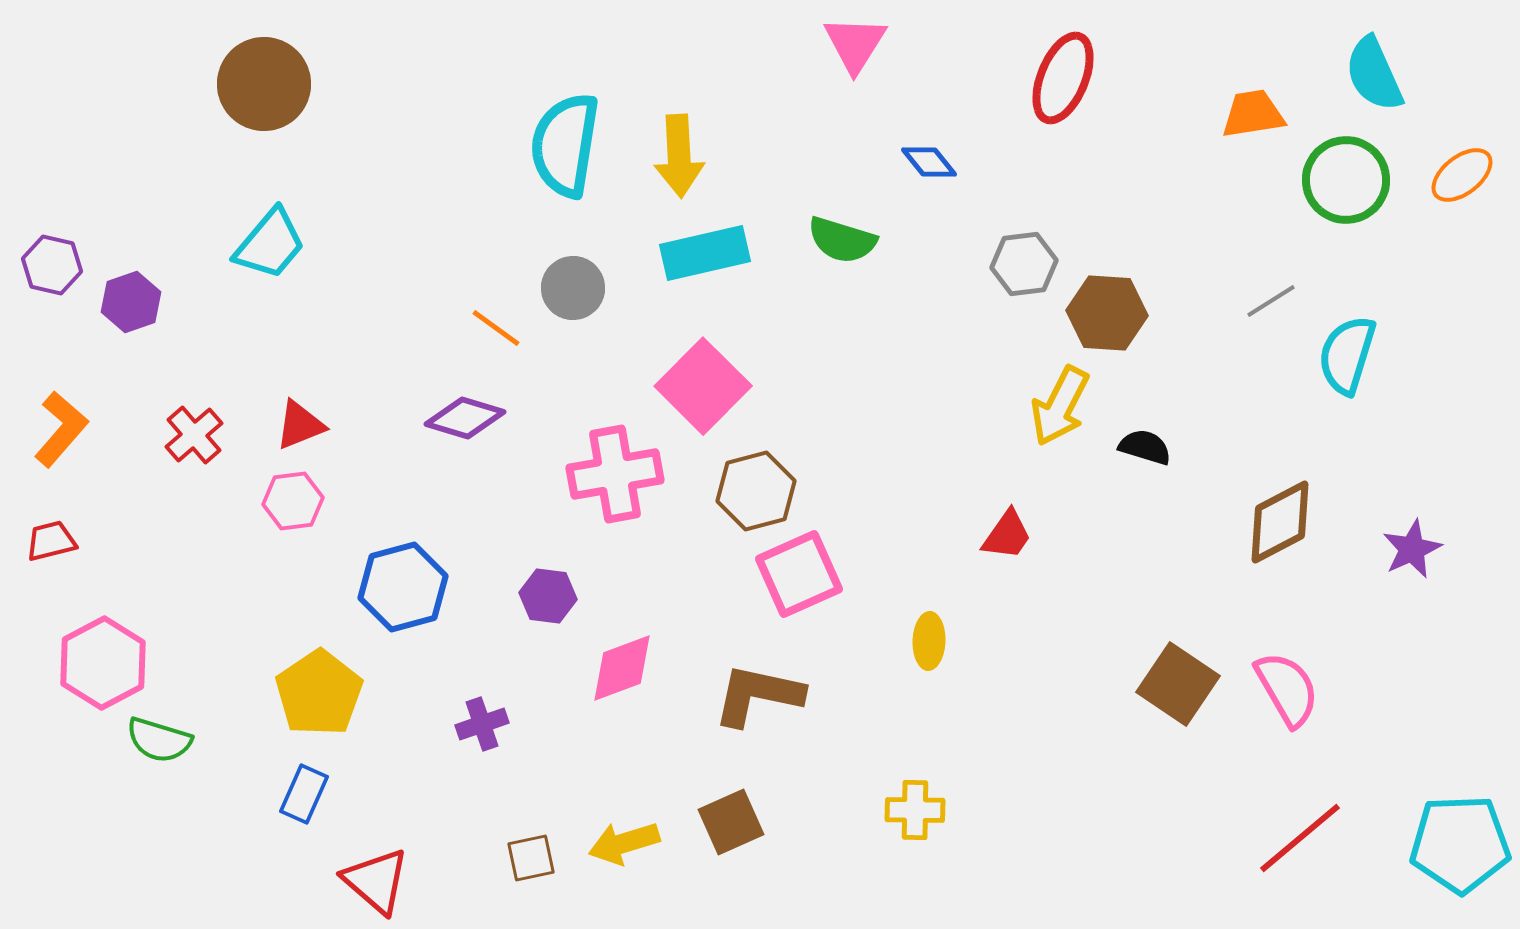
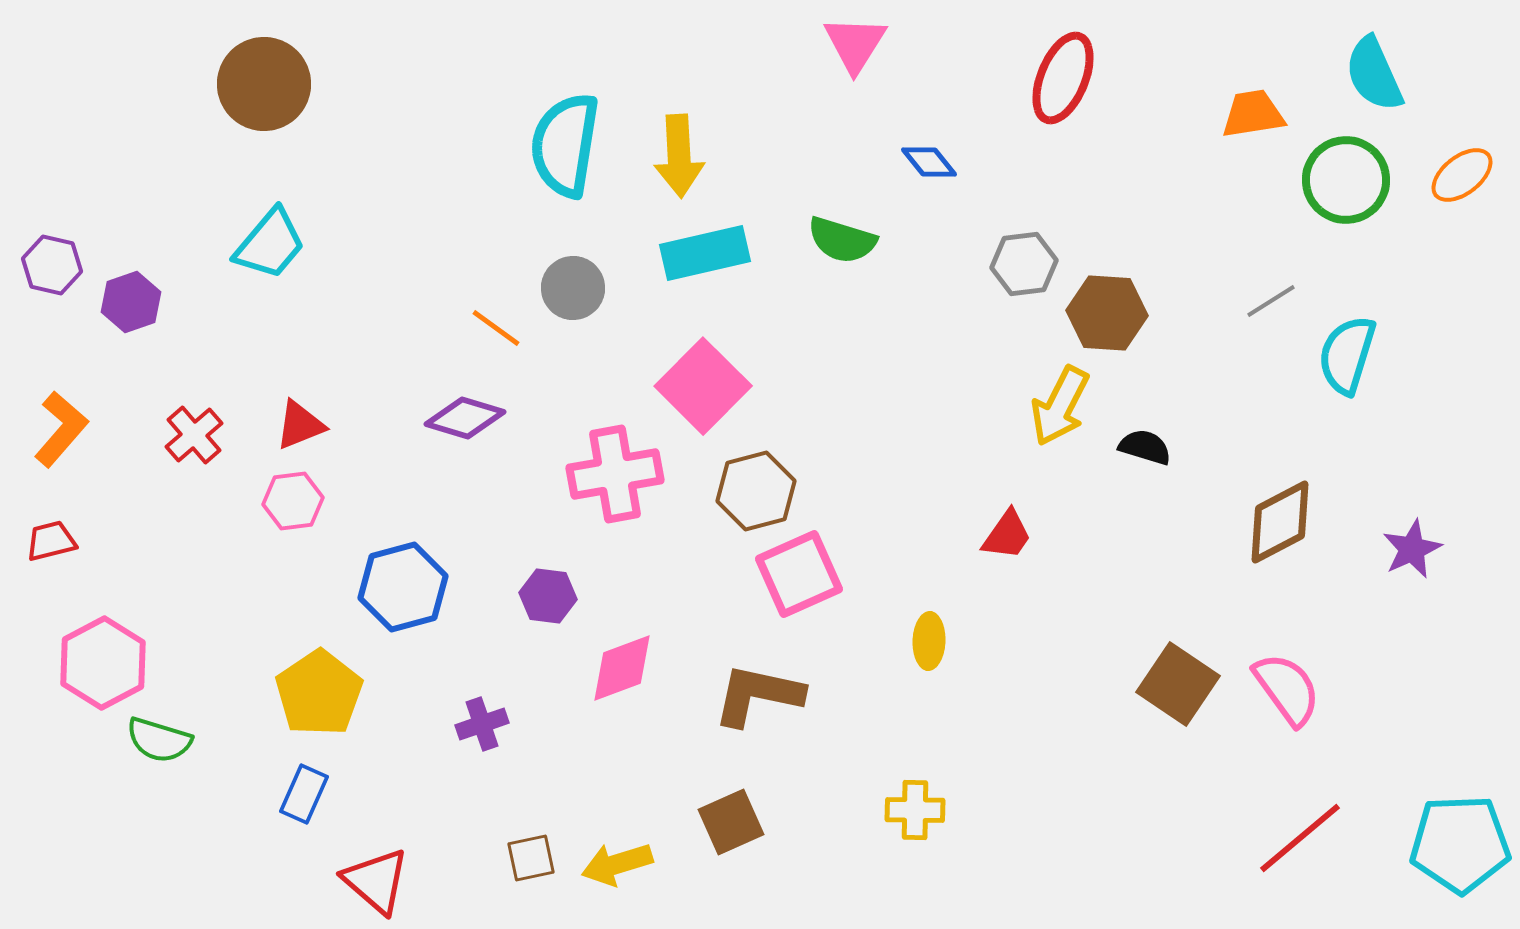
pink semicircle at (1287, 689): rotated 6 degrees counterclockwise
yellow arrow at (624, 843): moved 7 px left, 21 px down
